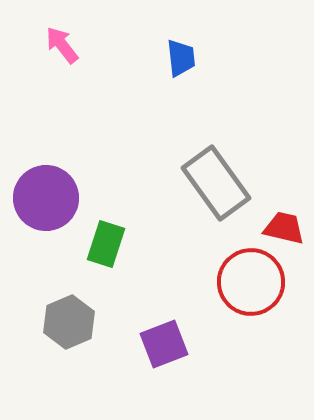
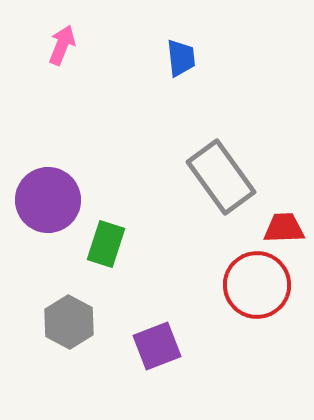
pink arrow: rotated 60 degrees clockwise
gray rectangle: moved 5 px right, 6 px up
purple circle: moved 2 px right, 2 px down
red trapezoid: rotated 15 degrees counterclockwise
red circle: moved 6 px right, 3 px down
gray hexagon: rotated 9 degrees counterclockwise
purple square: moved 7 px left, 2 px down
